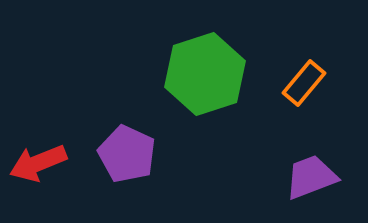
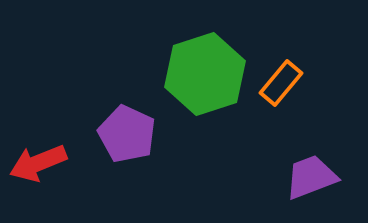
orange rectangle: moved 23 px left
purple pentagon: moved 20 px up
